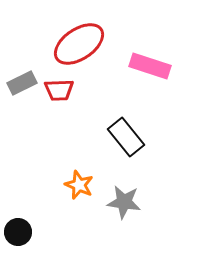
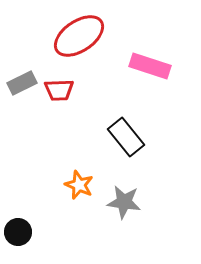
red ellipse: moved 8 px up
